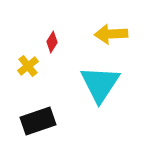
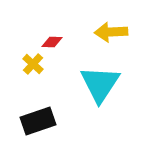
yellow arrow: moved 2 px up
red diamond: rotated 60 degrees clockwise
yellow cross: moved 5 px right, 2 px up; rotated 10 degrees counterclockwise
